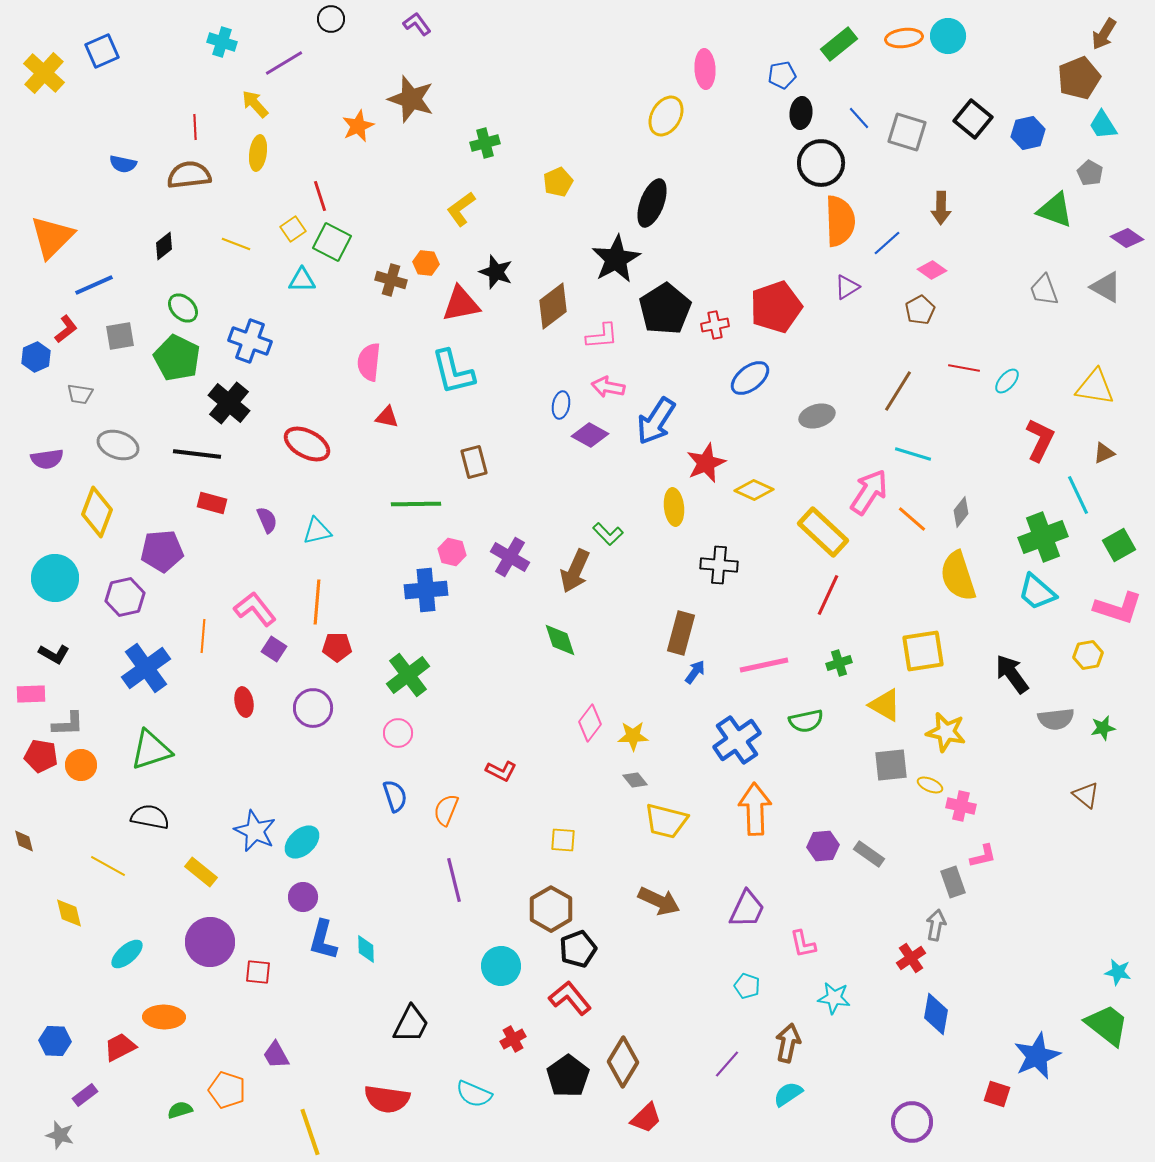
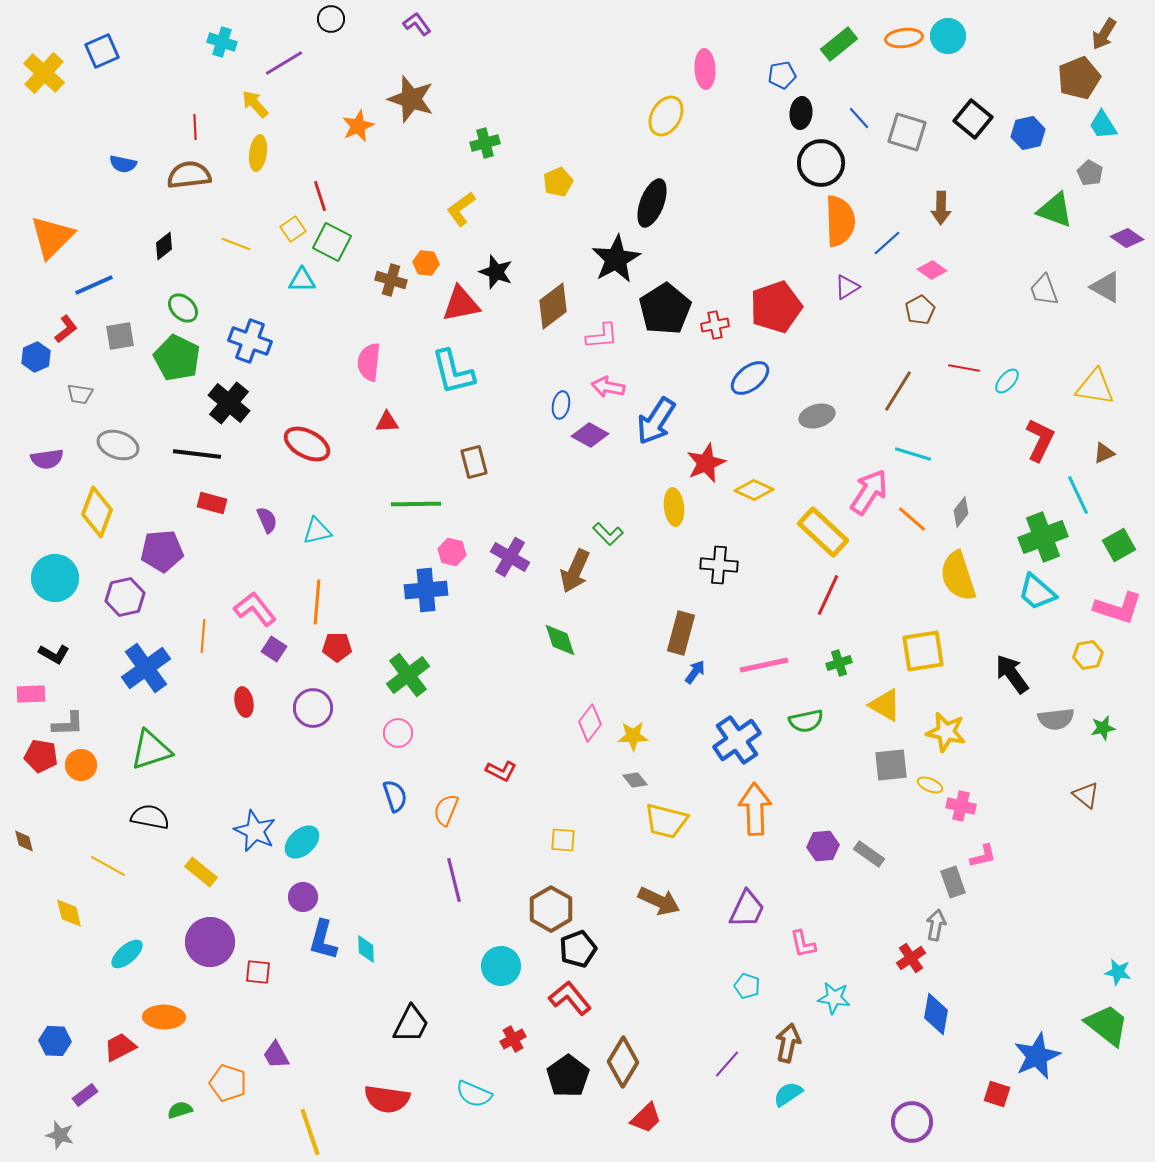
red triangle at (387, 417): moved 5 px down; rotated 15 degrees counterclockwise
orange pentagon at (227, 1090): moved 1 px right, 7 px up
